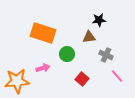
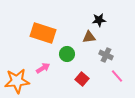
pink arrow: rotated 16 degrees counterclockwise
